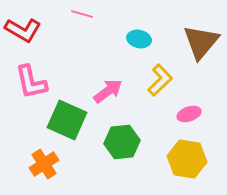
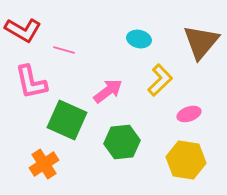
pink line: moved 18 px left, 36 px down
yellow hexagon: moved 1 px left, 1 px down
